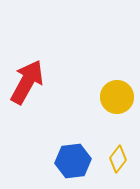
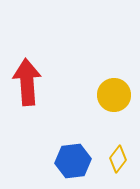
red arrow: rotated 33 degrees counterclockwise
yellow circle: moved 3 px left, 2 px up
